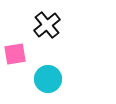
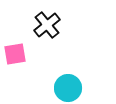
cyan circle: moved 20 px right, 9 px down
